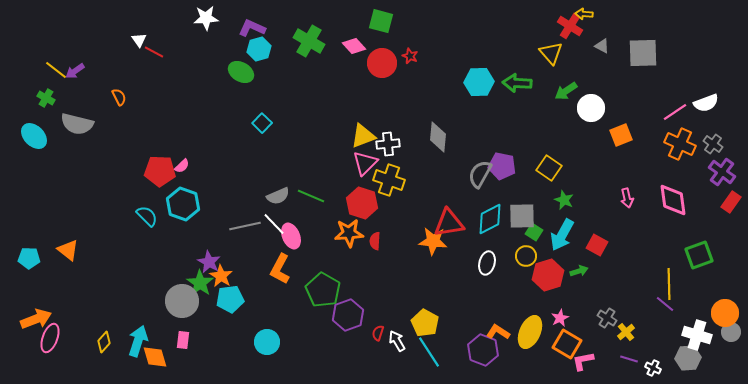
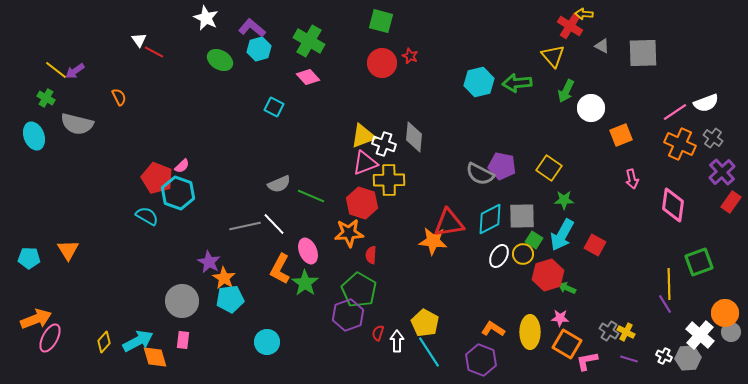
white star at (206, 18): rotated 30 degrees clockwise
purple L-shape at (252, 28): rotated 16 degrees clockwise
pink diamond at (354, 46): moved 46 px left, 31 px down
yellow triangle at (551, 53): moved 2 px right, 3 px down
green ellipse at (241, 72): moved 21 px left, 12 px up
cyan hexagon at (479, 82): rotated 12 degrees counterclockwise
green arrow at (517, 83): rotated 8 degrees counterclockwise
green arrow at (566, 91): rotated 30 degrees counterclockwise
cyan square at (262, 123): moved 12 px right, 16 px up; rotated 18 degrees counterclockwise
cyan ellipse at (34, 136): rotated 24 degrees clockwise
gray diamond at (438, 137): moved 24 px left
white cross at (388, 144): moved 4 px left; rotated 25 degrees clockwise
gray cross at (713, 144): moved 6 px up
pink triangle at (365, 163): rotated 24 degrees clockwise
red pentagon at (160, 171): moved 3 px left, 7 px down; rotated 20 degrees clockwise
purple cross at (722, 172): rotated 12 degrees clockwise
gray semicircle at (480, 174): rotated 92 degrees counterclockwise
yellow cross at (389, 180): rotated 20 degrees counterclockwise
gray semicircle at (278, 196): moved 1 px right, 12 px up
pink arrow at (627, 198): moved 5 px right, 19 px up
green star at (564, 200): rotated 24 degrees counterclockwise
pink diamond at (673, 200): moved 5 px down; rotated 16 degrees clockwise
cyan hexagon at (183, 204): moved 5 px left, 11 px up
cyan semicircle at (147, 216): rotated 15 degrees counterclockwise
green square at (534, 232): moved 8 px down
pink ellipse at (291, 236): moved 17 px right, 15 px down
red semicircle at (375, 241): moved 4 px left, 14 px down
red square at (597, 245): moved 2 px left
orange triangle at (68, 250): rotated 20 degrees clockwise
green square at (699, 255): moved 7 px down
yellow circle at (526, 256): moved 3 px left, 2 px up
white ellipse at (487, 263): moved 12 px right, 7 px up; rotated 15 degrees clockwise
green arrow at (579, 271): moved 12 px left, 17 px down; rotated 138 degrees counterclockwise
orange star at (221, 276): moved 3 px right, 2 px down
green star at (200, 283): moved 105 px right
green pentagon at (323, 290): moved 36 px right
purple line at (665, 304): rotated 18 degrees clockwise
pink star at (560, 318): rotated 30 degrees clockwise
gray cross at (607, 318): moved 2 px right, 13 px down
orange L-shape at (498, 332): moved 5 px left, 3 px up
yellow ellipse at (530, 332): rotated 24 degrees counterclockwise
yellow cross at (626, 332): rotated 24 degrees counterclockwise
white cross at (697, 335): moved 3 px right; rotated 24 degrees clockwise
pink ellipse at (50, 338): rotated 8 degrees clockwise
cyan arrow at (138, 341): rotated 44 degrees clockwise
white arrow at (397, 341): rotated 30 degrees clockwise
purple hexagon at (483, 350): moved 2 px left, 10 px down
pink L-shape at (583, 361): moved 4 px right
white cross at (653, 368): moved 11 px right, 12 px up
